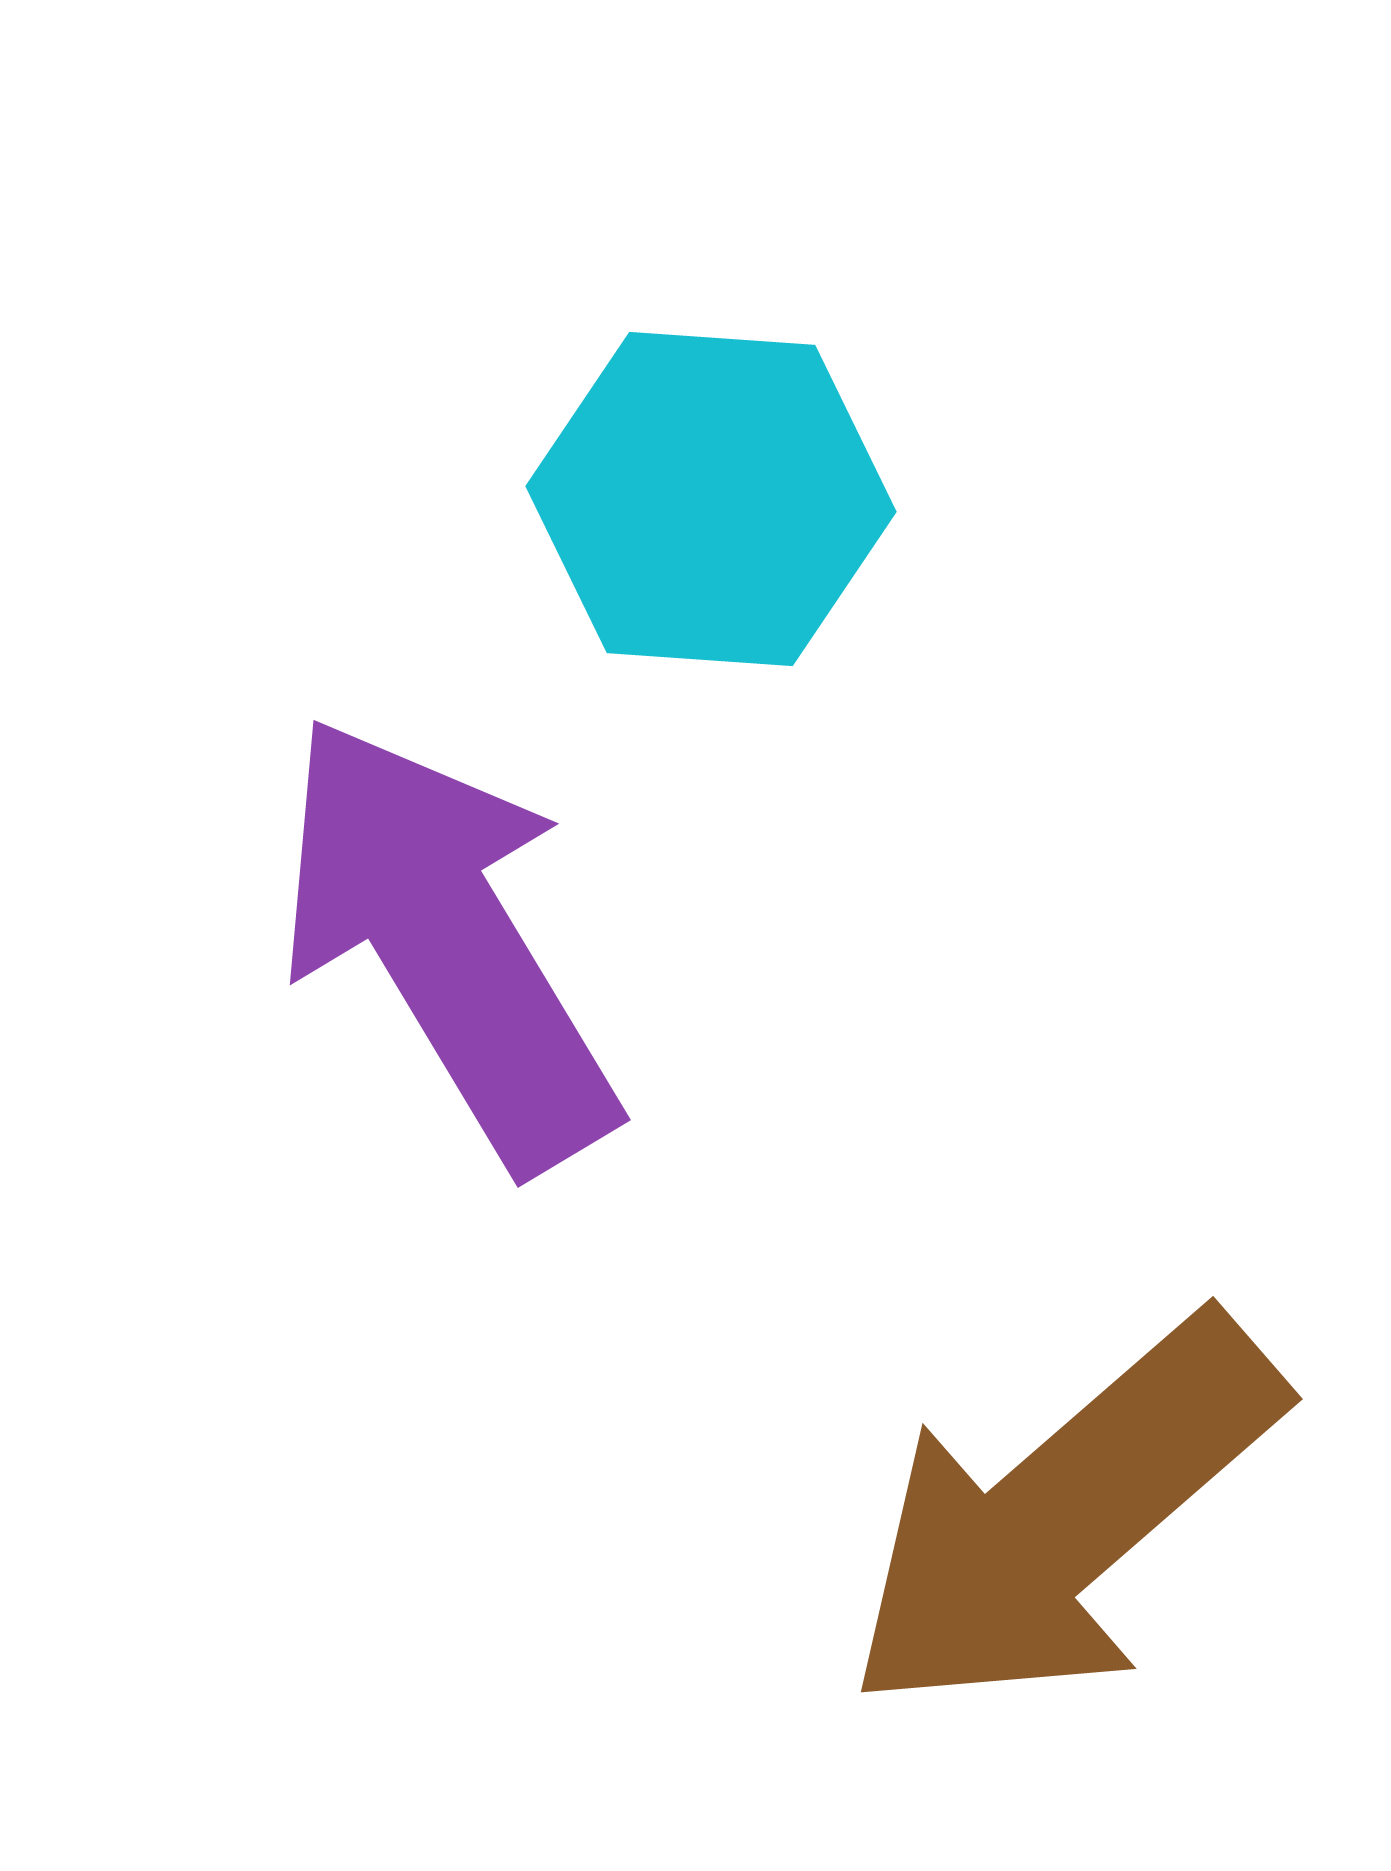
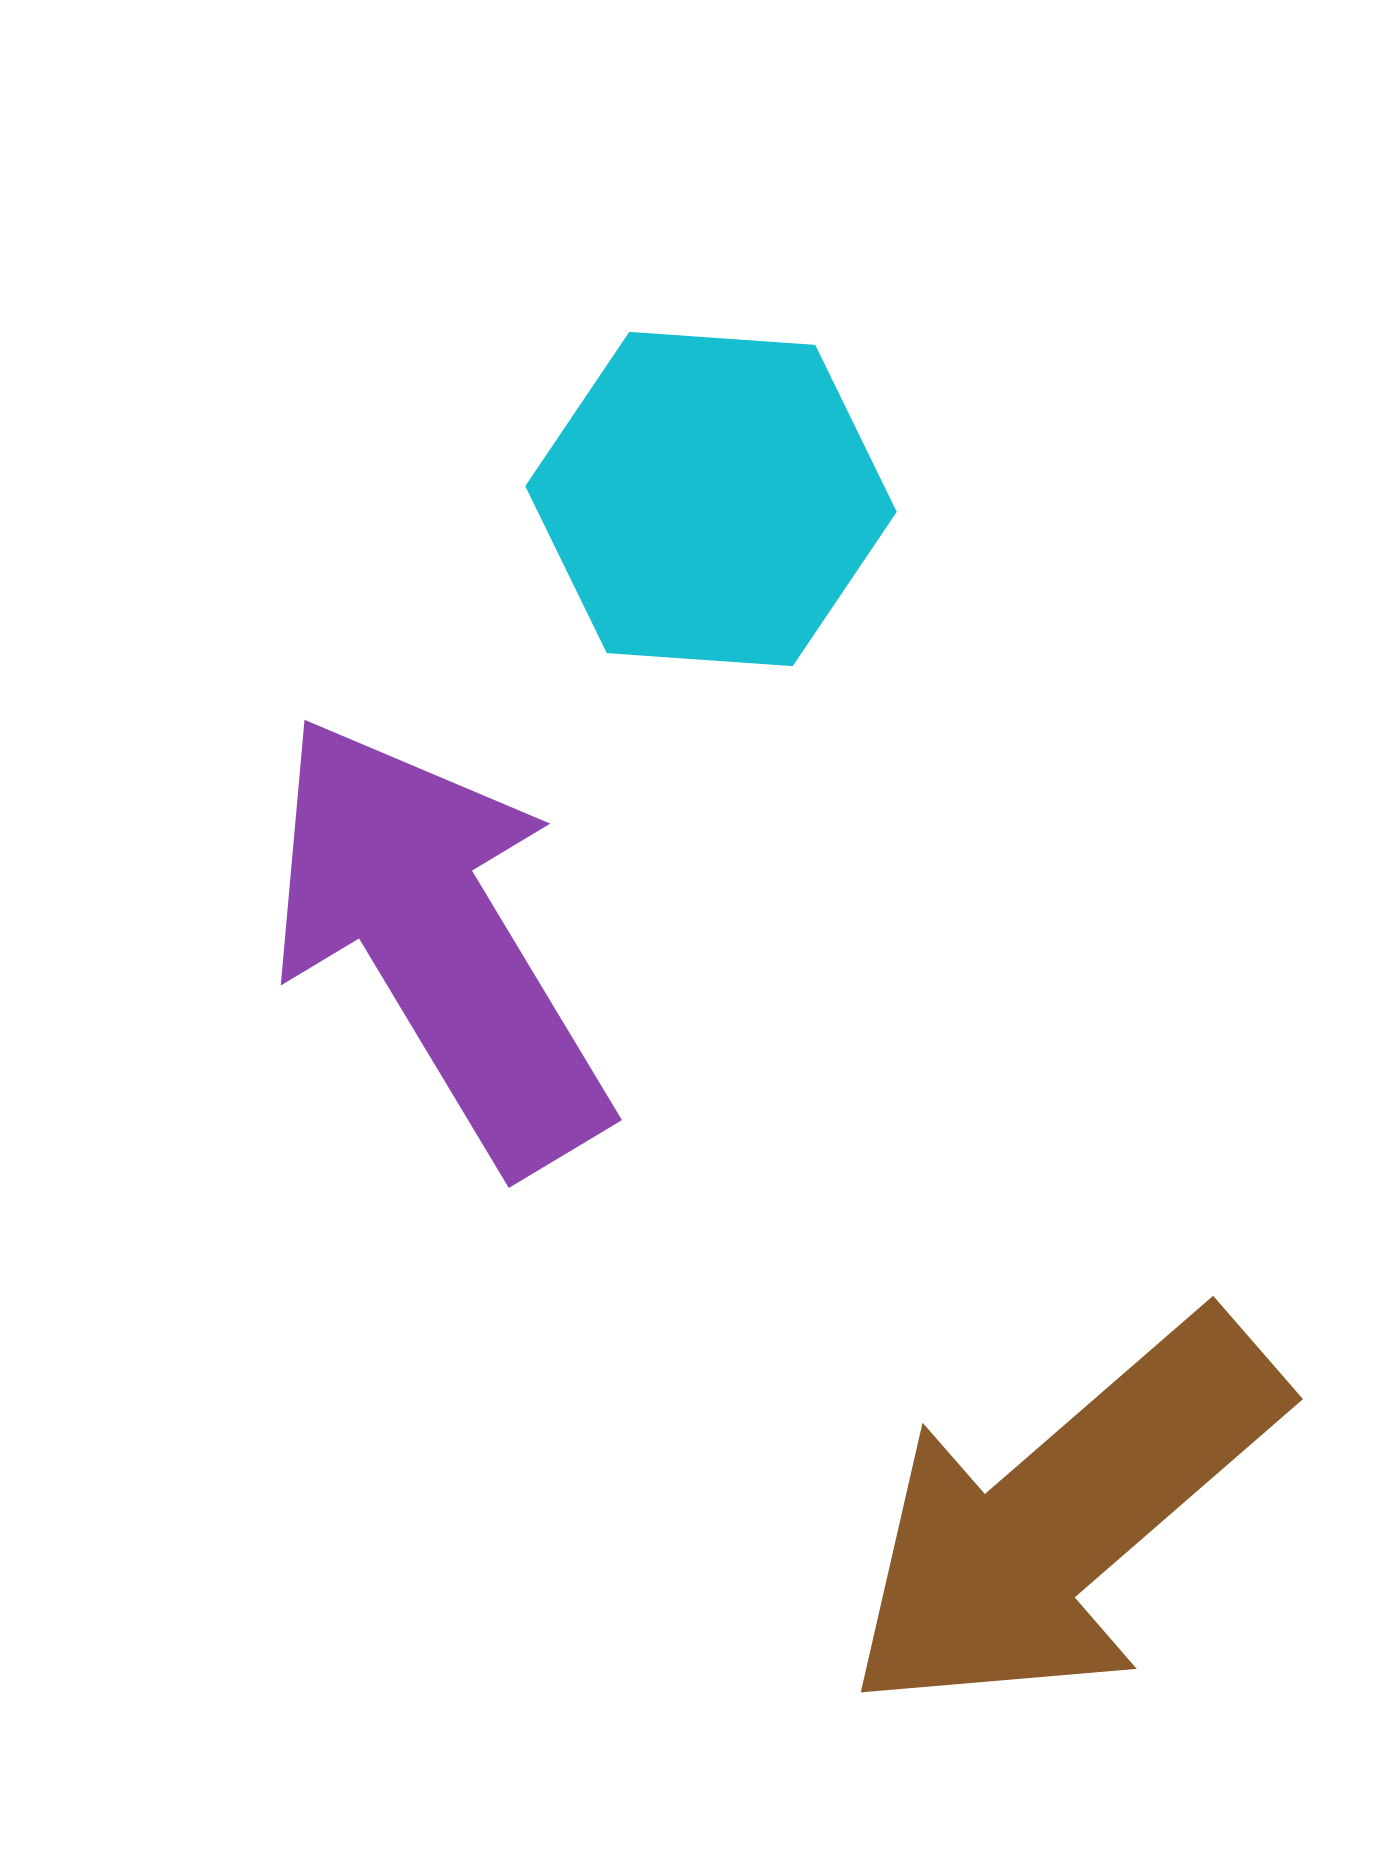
purple arrow: moved 9 px left
